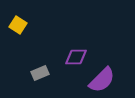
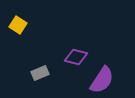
purple diamond: rotated 15 degrees clockwise
purple semicircle: rotated 12 degrees counterclockwise
